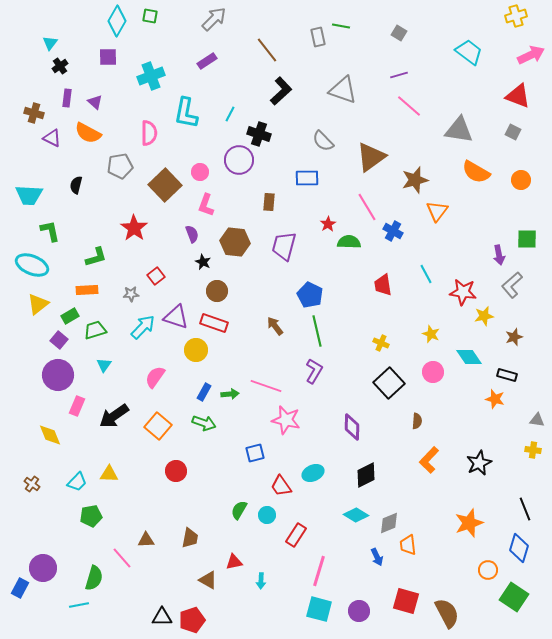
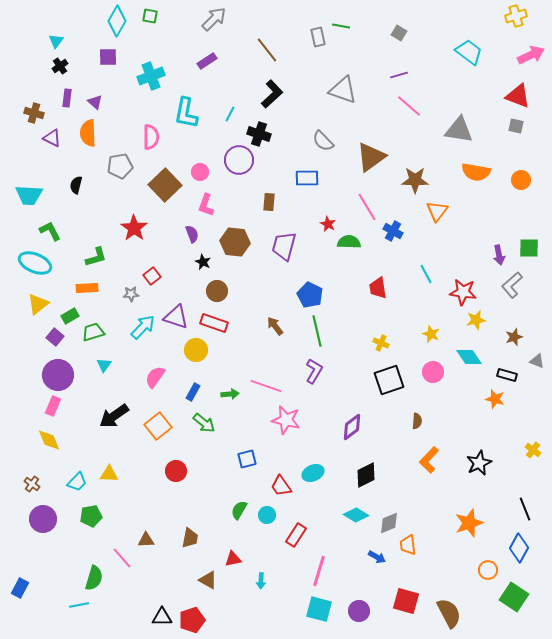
cyan triangle at (50, 43): moved 6 px right, 2 px up
black L-shape at (281, 91): moved 9 px left, 3 px down
gray square at (513, 132): moved 3 px right, 6 px up; rotated 14 degrees counterclockwise
orange semicircle at (88, 133): rotated 60 degrees clockwise
pink semicircle at (149, 133): moved 2 px right, 4 px down
orange semicircle at (476, 172): rotated 20 degrees counterclockwise
brown star at (415, 180): rotated 16 degrees clockwise
red star at (328, 224): rotated 14 degrees counterclockwise
green L-shape at (50, 231): rotated 15 degrees counterclockwise
green square at (527, 239): moved 2 px right, 9 px down
cyan ellipse at (32, 265): moved 3 px right, 2 px up
red square at (156, 276): moved 4 px left
red trapezoid at (383, 285): moved 5 px left, 3 px down
orange rectangle at (87, 290): moved 2 px up
yellow star at (484, 316): moved 8 px left, 4 px down
green trapezoid at (95, 330): moved 2 px left, 2 px down
purple square at (59, 340): moved 4 px left, 3 px up
black square at (389, 383): moved 3 px up; rotated 24 degrees clockwise
blue rectangle at (204, 392): moved 11 px left
pink rectangle at (77, 406): moved 24 px left
gray triangle at (537, 420): moved 59 px up; rotated 14 degrees clockwise
green arrow at (204, 423): rotated 20 degrees clockwise
orange square at (158, 426): rotated 12 degrees clockwise
purple diamond at (352, 427): rotated 52 degrees clockwise
yellow diamond at (50, 435): moved 1 px left, 5 px down
yellow cross at (533, 450): rotated 28 degrees clockwise
blue square at (255, 453): moved 8 px left, 6 px down
blue diamond at (519, 548): rotated 12 degrees clockwise
blue arrow at (377, 557): rotated 36 degrees counterclockwise
red triangle at (234, 562): moved 1 px left, 3 px up
purple circle at (43, 568): moved 49 px up
brown semicircle at (447, 613): moved 2 px right
